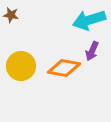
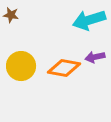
purple arrow: moved 3 px right, 6 px down; rotated 54 degrees clockwise
